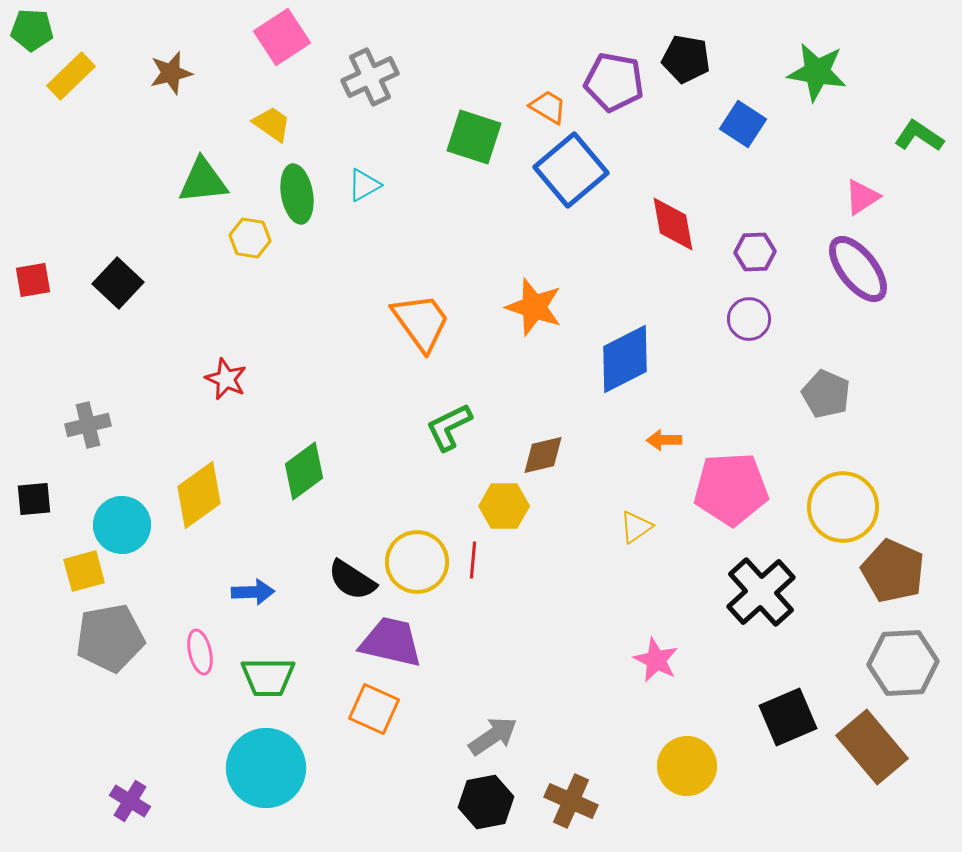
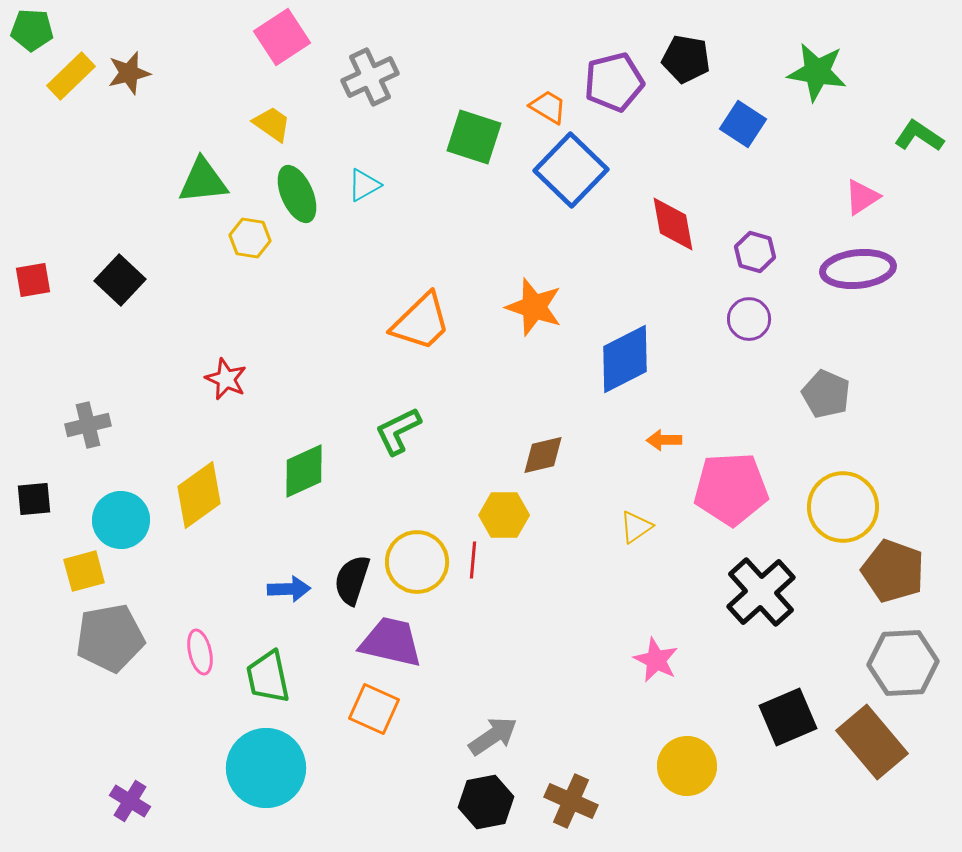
brown star at (171, 73): moved 42 px left
purple pentagon at (614, 82): rotated 24 degrees counterclockwise
blue square at (571, 170): rotated 6 degrees counterclockwise
green ellipse at (297, 194): rotated 14 degrees counterclockwise
purple hexagon at (755, 252): rotated 18 degrees clockwise
purple ellipse at (858, 269): rotated 58 degrees counterclockwise
black square at (118, 283): moved 2 px right, 3 px up
orange trapezoid at (421, 322): rotated 82 degrees clockwise
green L-shape at (449, 427): moved 51 px left, 4 px down
green diamond at (304, 471): rotated 12 degrees clockwise
yellow hexagon at (504, 506): moved 9 px down
cyan circle at (122, 525): moved 1 px left, 5 px up
brown pentagon at (893, 571): rotated 4 degrees counterclockwise
black semicircle at (352, 580): rotated 75 degrees clockwise
blue arrow at (253, 592): moved 36 px right, 3 px up
green trapezoid at (268, 677): rotated 78 degrees clockwise
brown rectangle at (872, 747): moved 5 px up
